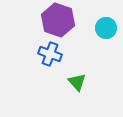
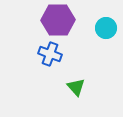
purple hexagon: rotated 20 degrees counterclockwise
green triangle: moved 1 px left, 5 px down
